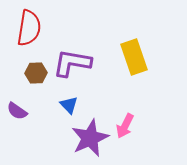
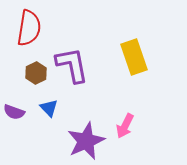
purple L-shape: moved 2 px down; rotated 69 degrees clockwise
brown hexagon: rotated 25 degrees counterclockwise
blue triangle: moved 20 px left, 3 px down
purple semicircle: moved 3 px left, 1 px down; rotated 15 degrees counterclockwise
purple star: moved 4 px left, 3 px down
